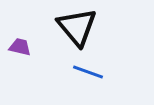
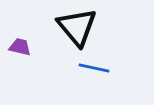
blue line: moved 6 px right, 4 px up; rotated 8 degrees counterclockwise
